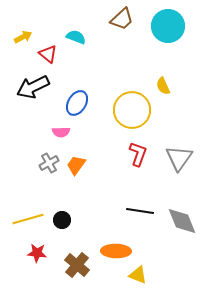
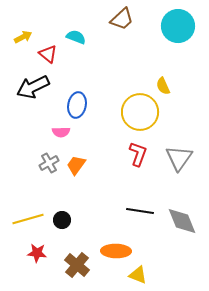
cyan circle: moved 10 px right
blue ellipse: moved 2 px down; rotated 20 degrees counterclockwise
yellow circle: moved 8 px right, 2 px down
